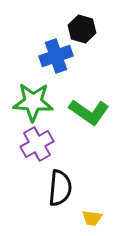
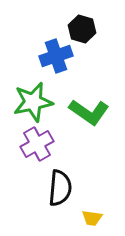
green star: rotated 15 degrees counterclockwise
